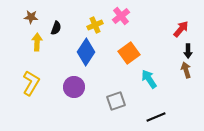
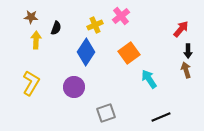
yellow arrow: moved 1 px left, 2 px up
gray square: moved 10 px left, 12 px down
black line: moved 5 px right
